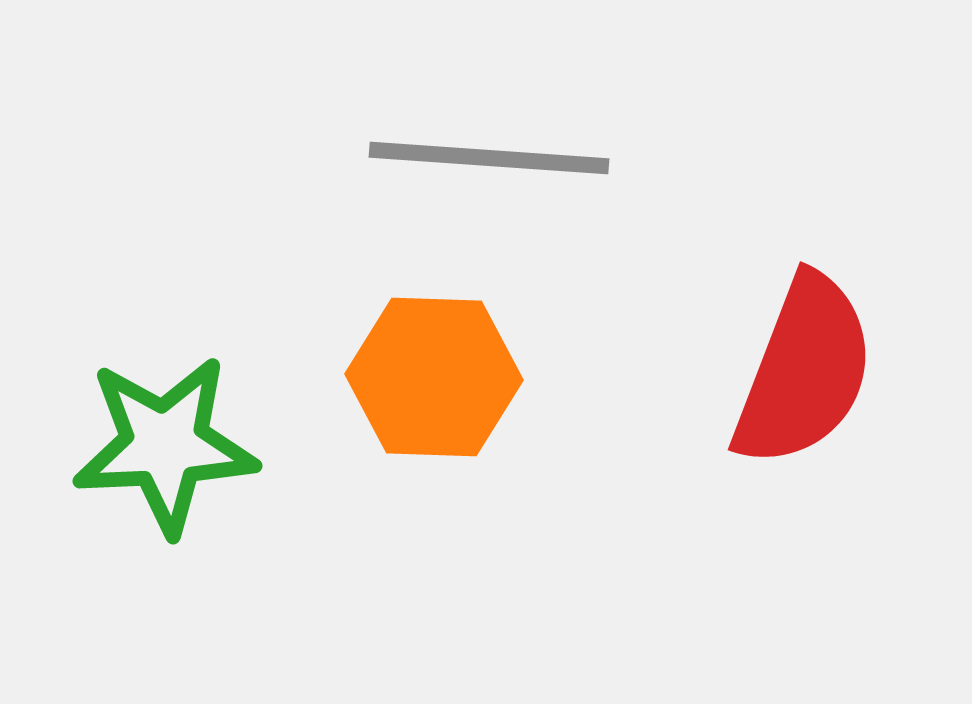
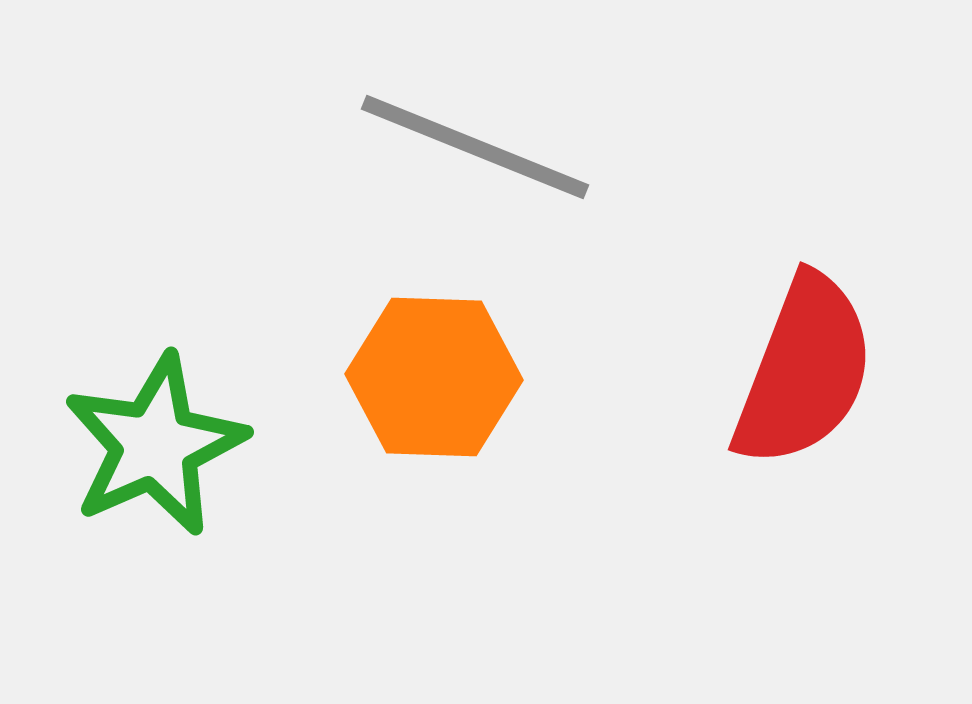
gray line: moved 14 px left, 11 px up; rotated 18 degrees clockwise
green star: moved 10 px left; rotated 21 degrees counterclockwise
